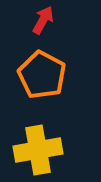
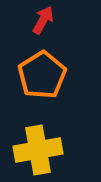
orange pentagon: rotated 12 degrees clockwise
